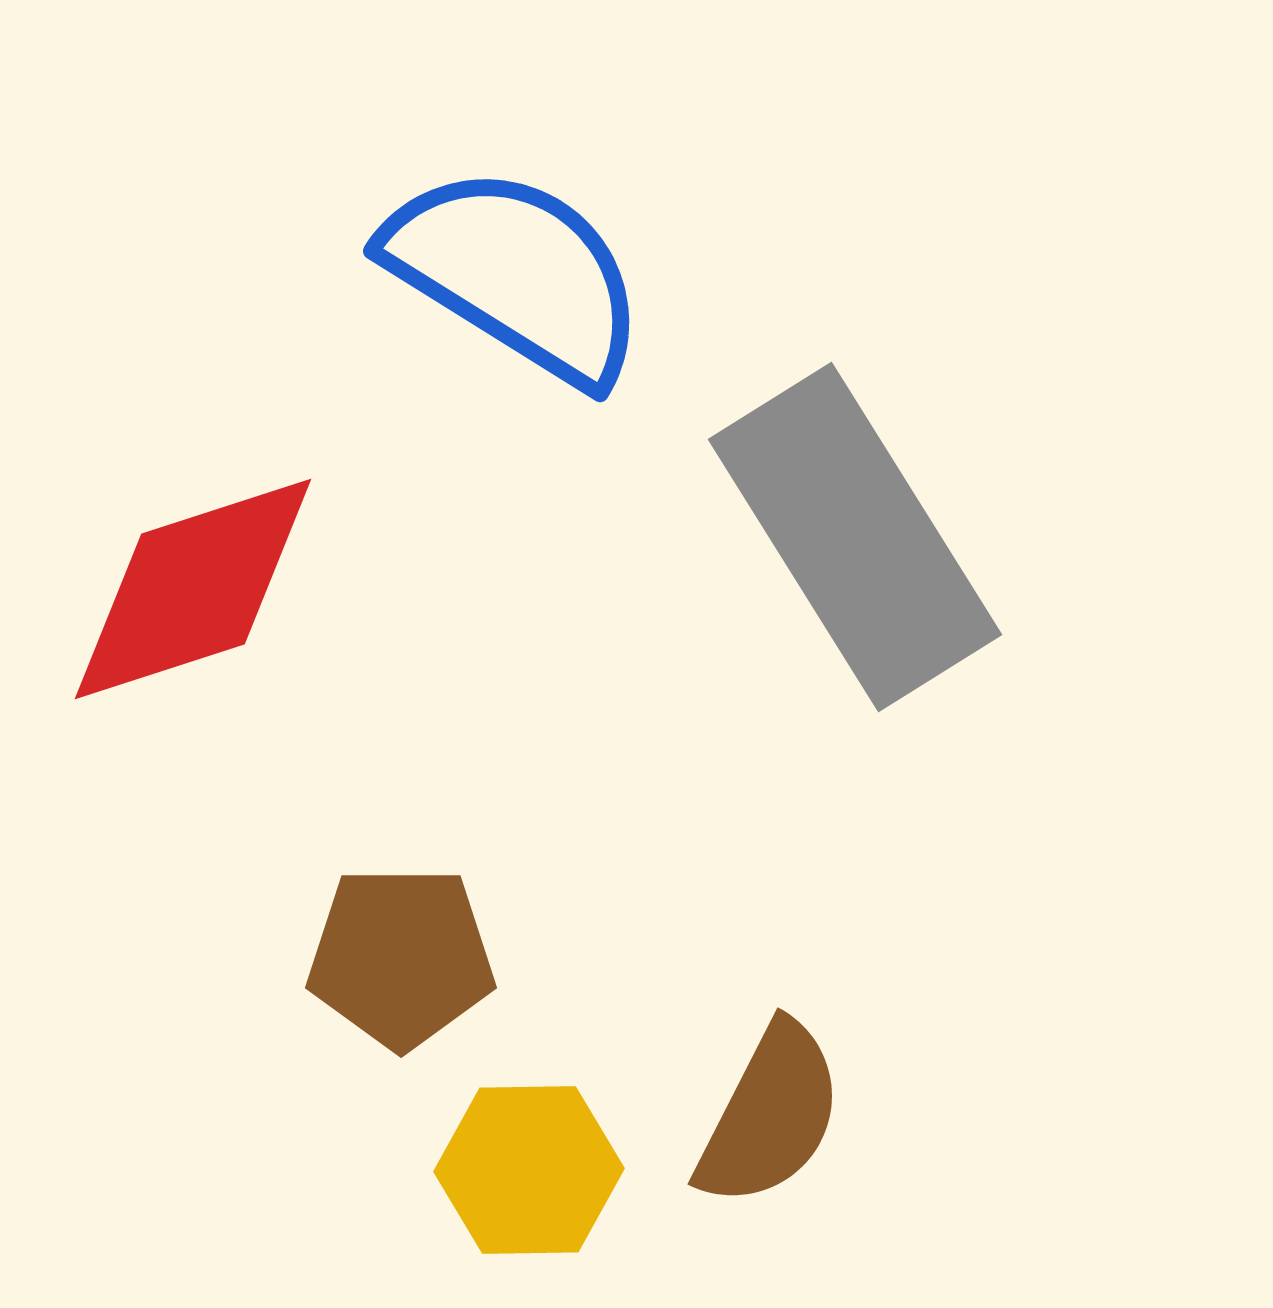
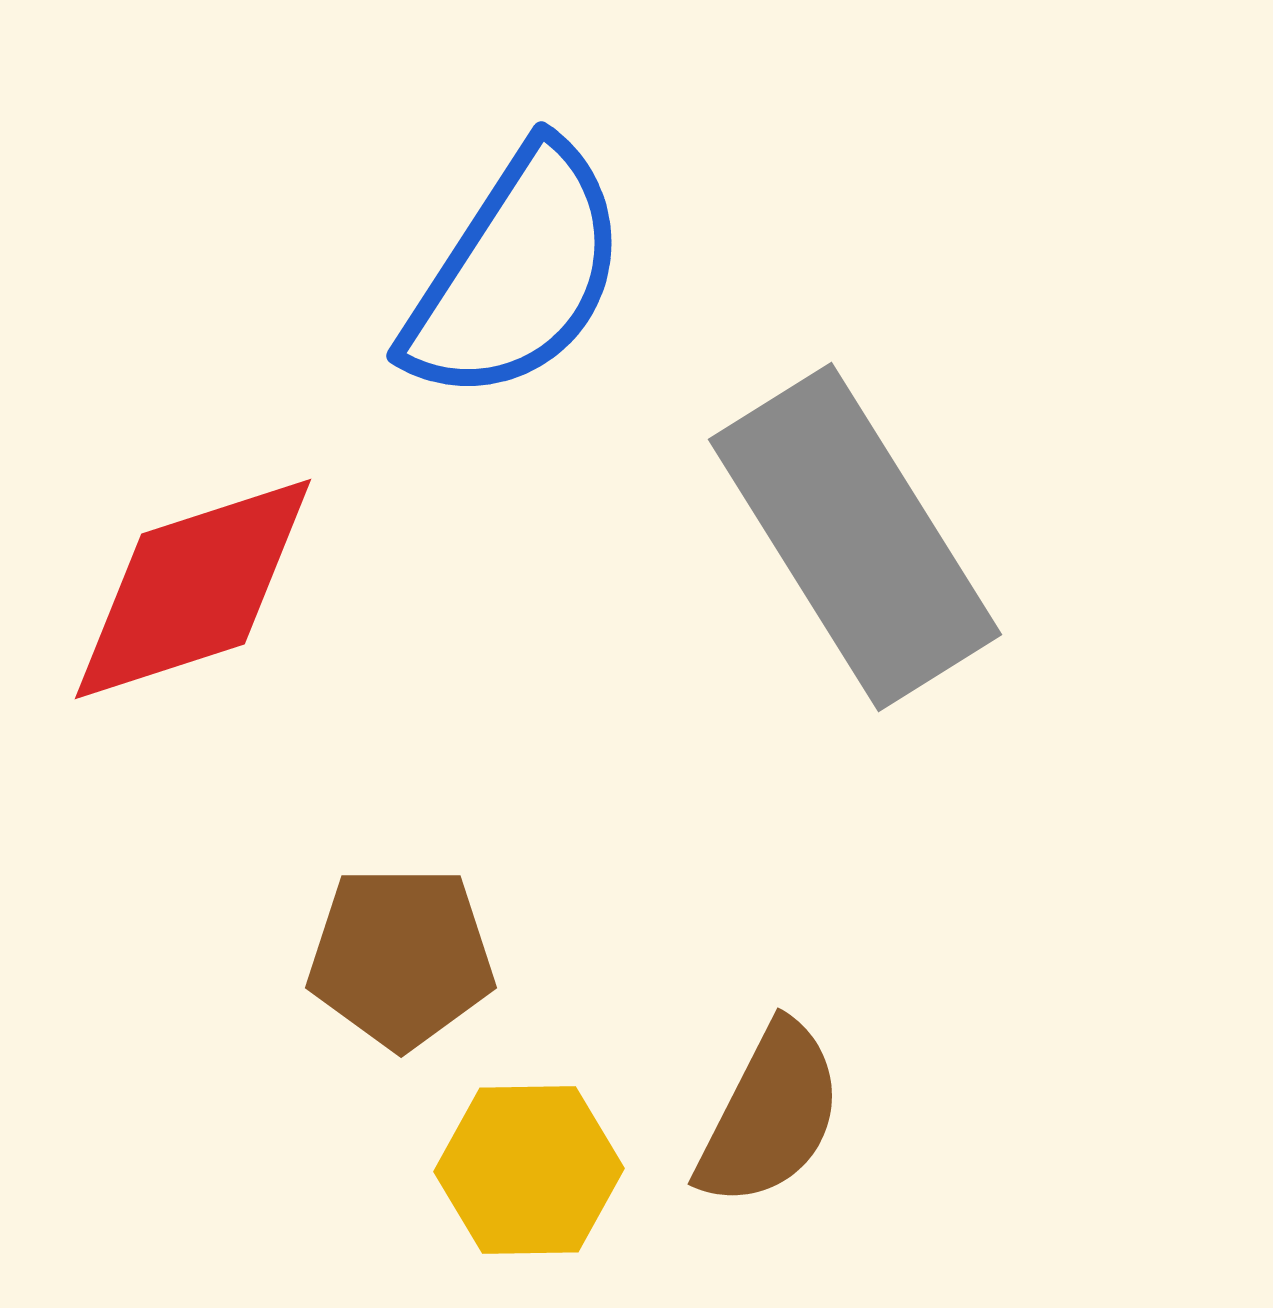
blue semicircle: rotated 91 degrees clockwise
